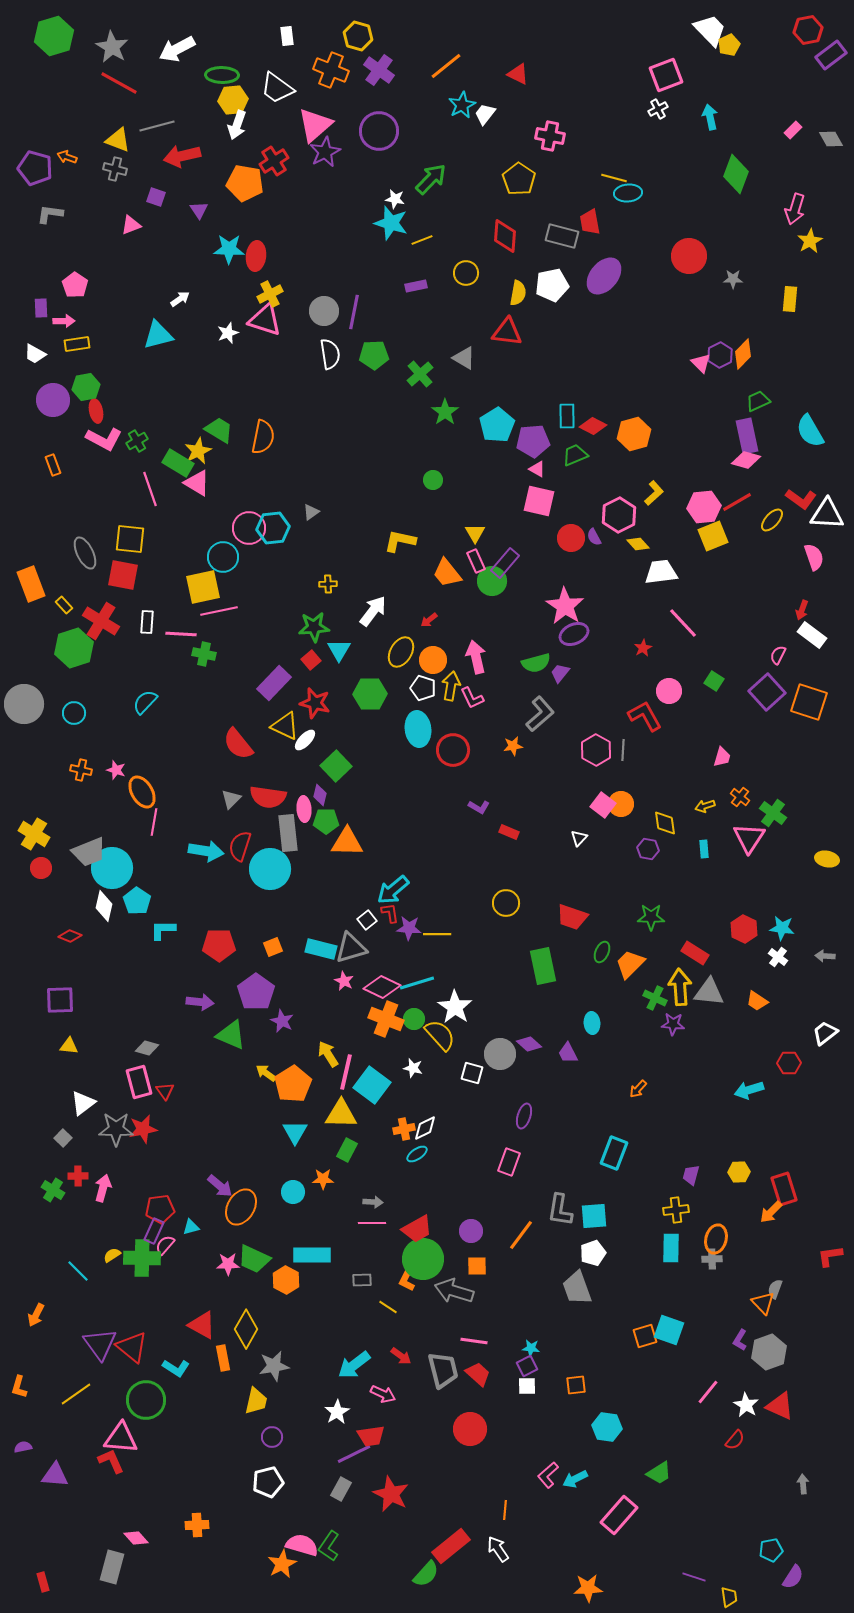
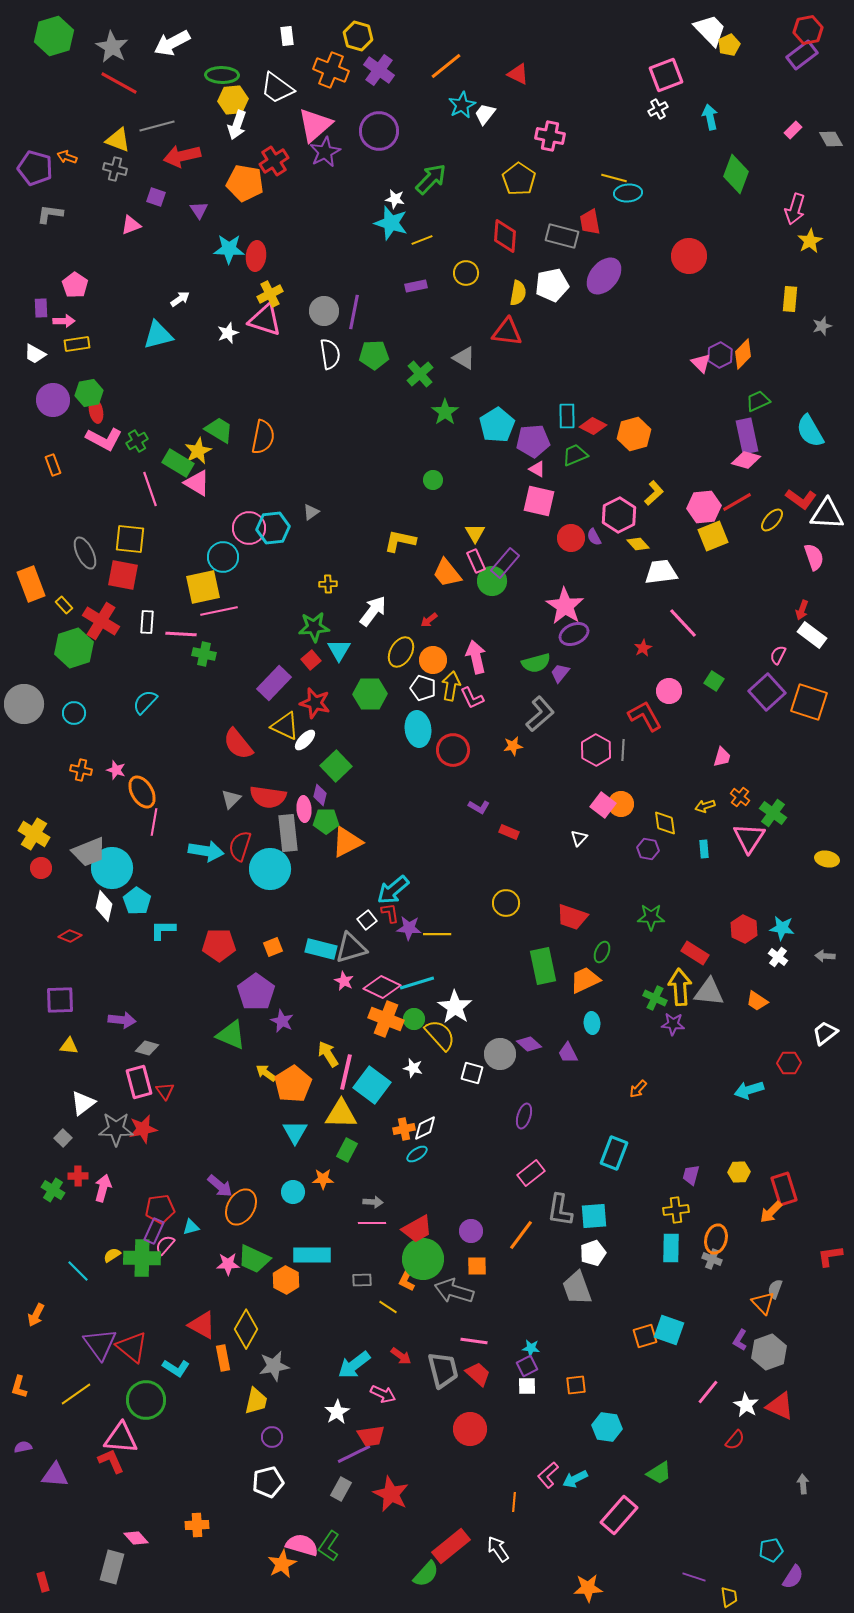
white arrow at (177, 49): moved 5 px left, 6 px up
purple rectangle at (831, 55): moved 29 px left
gray star at (733, 279): moved 89 px right, 47 px down; rotated 18 degrees counterclockwise
green hexagon at (86, 387): moved 3 px right, 6 px down
orange triangle at (347, 842): rotated 28 degrees counterclockwise
orange trapezoid at (630, 964): moved 45 px left, 16 px down; rotated 20 degrees clockwise
purple arrow at (200, 1002): moved 78 px left, 18 px down
pink rectangle at (509, 1162): moved 22 px right, 11 px down; rotated 32 degrees clockwise
gray cross at (712, 1259): rotated 24 degrees clockwise
orange line at (505, 1510): moved 9 px right, 8 px up
